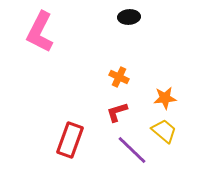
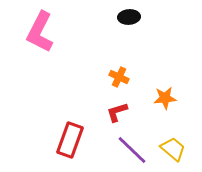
yellow trapezoid: moved 9 px right, 18 px down
